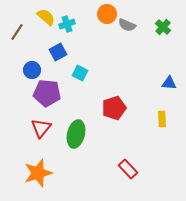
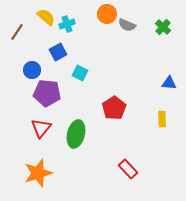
red pentagon: rotated 15 degrees counterclockwise
